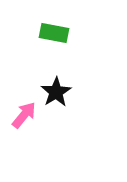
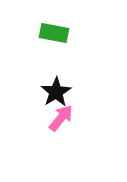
pink arrow: moved 37 px right, 3 px down
